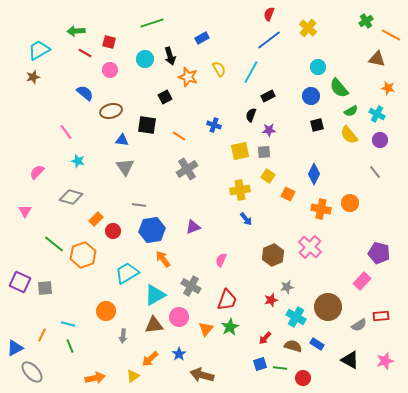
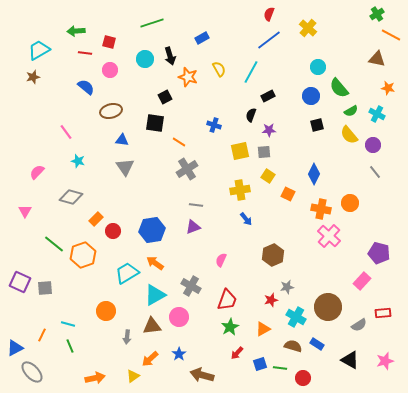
green cross at (366, 21): moved 11 px right, 7 px up
red line at (85, 53): rotated 24 degrees counterclockwise
blue semicircle at (85, 93): moved 1 px right, 6 px up
black square at (147, 125): moved 8 px right, 2 px up
orange line at (179, 136): moved 6 px down
purple circle at (380, 140): moved 7 px left, 5 px down
gray line at (139, 205): moved 57 px right
pink cross at (310, 247): moved 19 px right, 11 px up
orange arrow at (163, 259): moved 8 px left, 4 px down; rotated 18 degrees counterclockwise
red rectangle at (381, 316): moved 2 px right, 3 px up
brown triangle at (154, 325): moved 2 px left, 1 px down
orange triangle at (206, 329): moved 57 px right; rotated 21 degrees clockwise
gray arrow at (123, 336): moved 4 px right, 1 px down
red arrow at (265, 338): moved 28 px left, 15 px down
